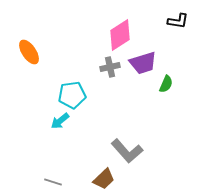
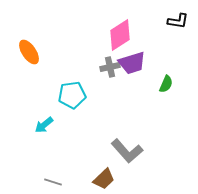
purple trapezoid: moved 11 px left
cyan arrow: moved 16 px left, 4 px down
